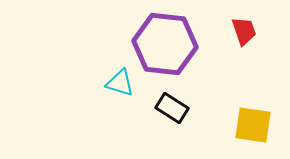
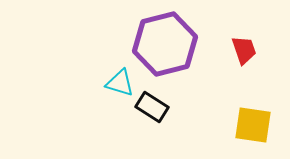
red trapezoid: moved 19 px down
purple hexagon: rotated 20 degrees counterclockwise
black rectangle: moved 20 px left, 1 px up
